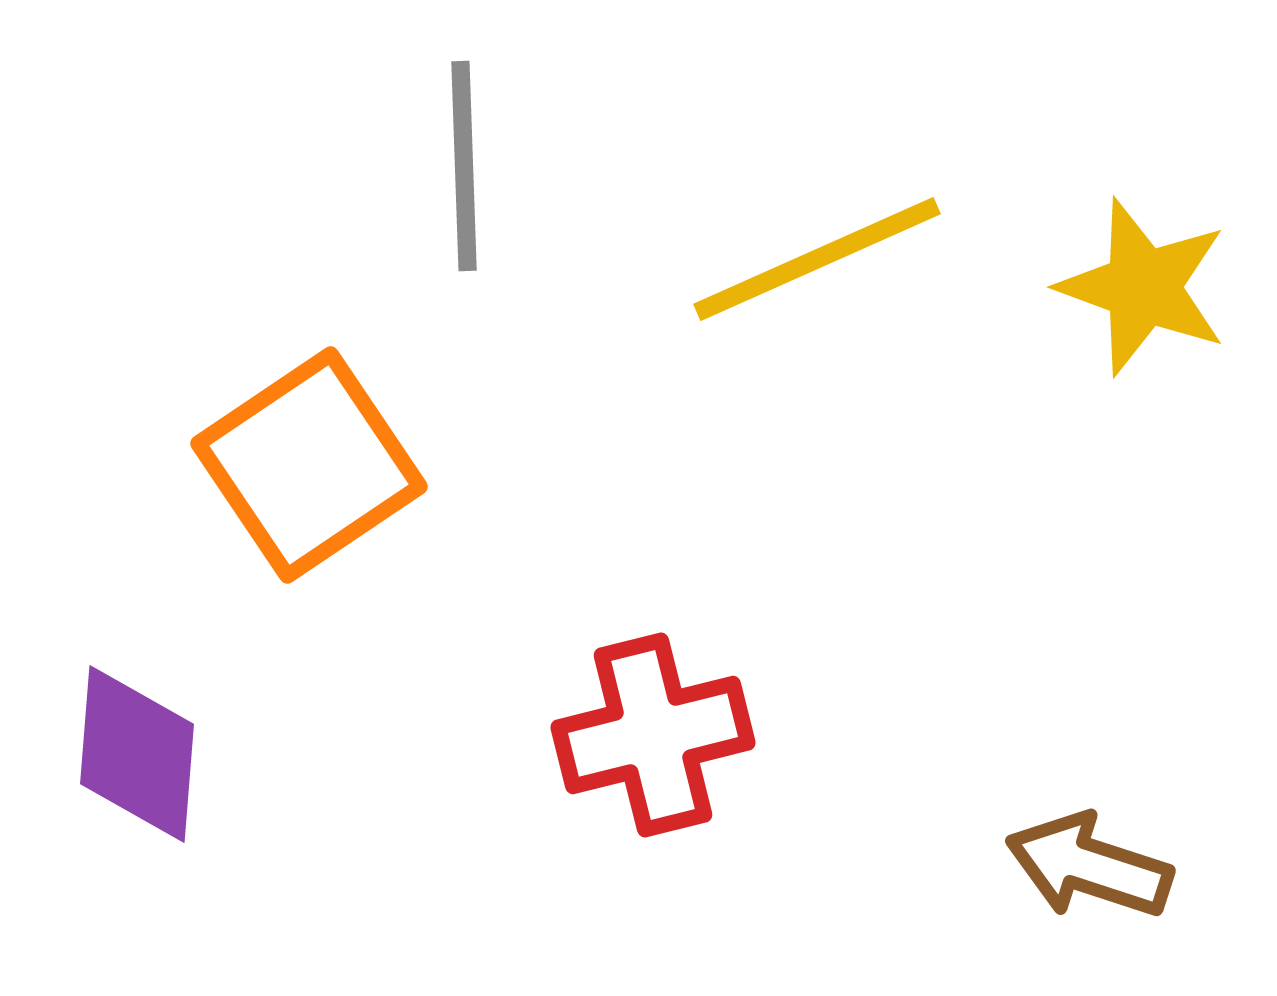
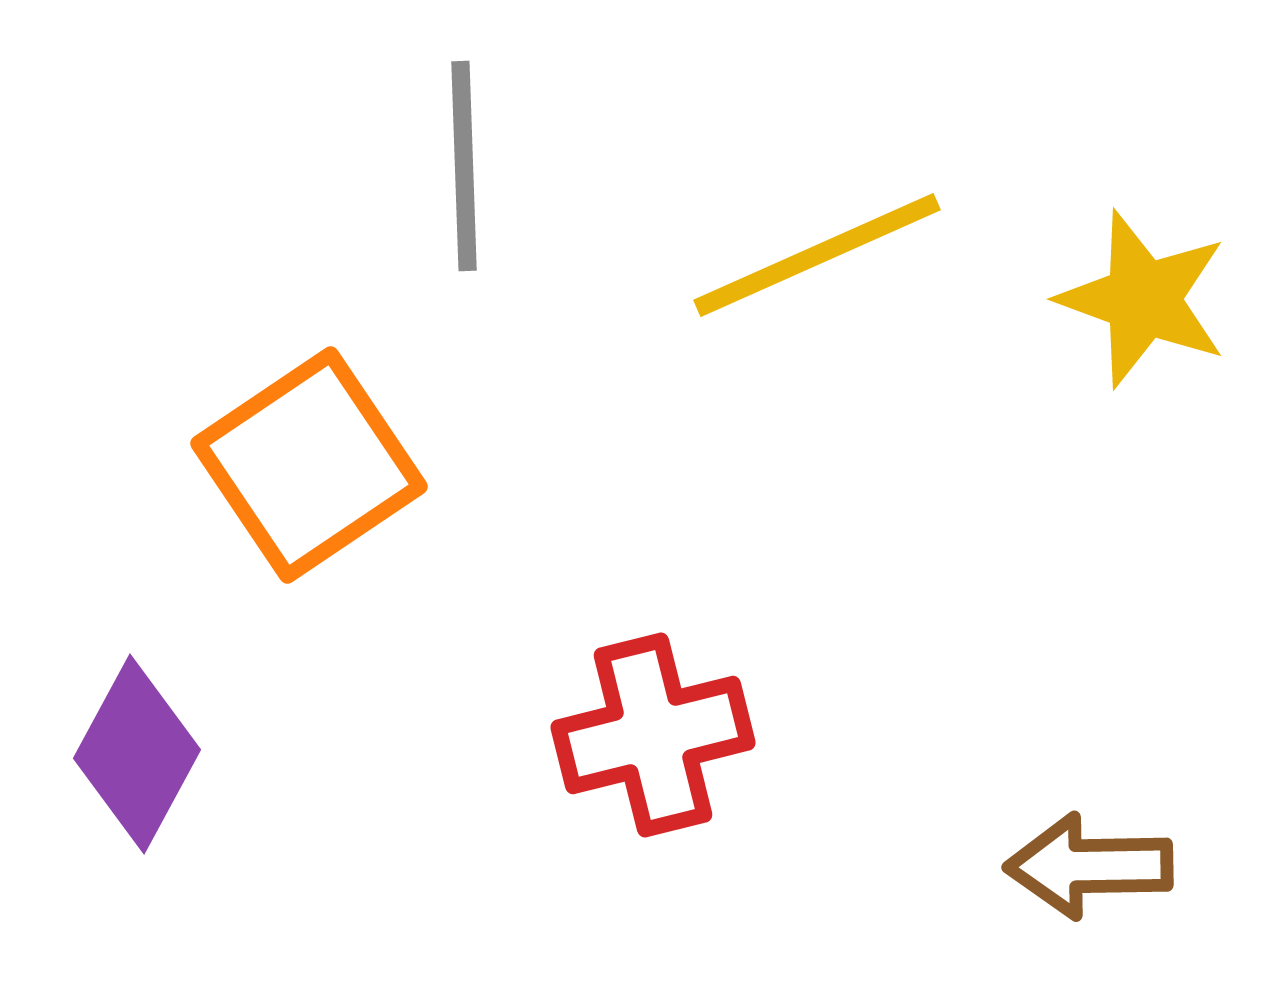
yellow line: moved 4 px up
yellow star: moved 12 px down
purple diamond: rotated 24 degrees clockwise
brown arrow: rotated 19 degrees counterclockwise
